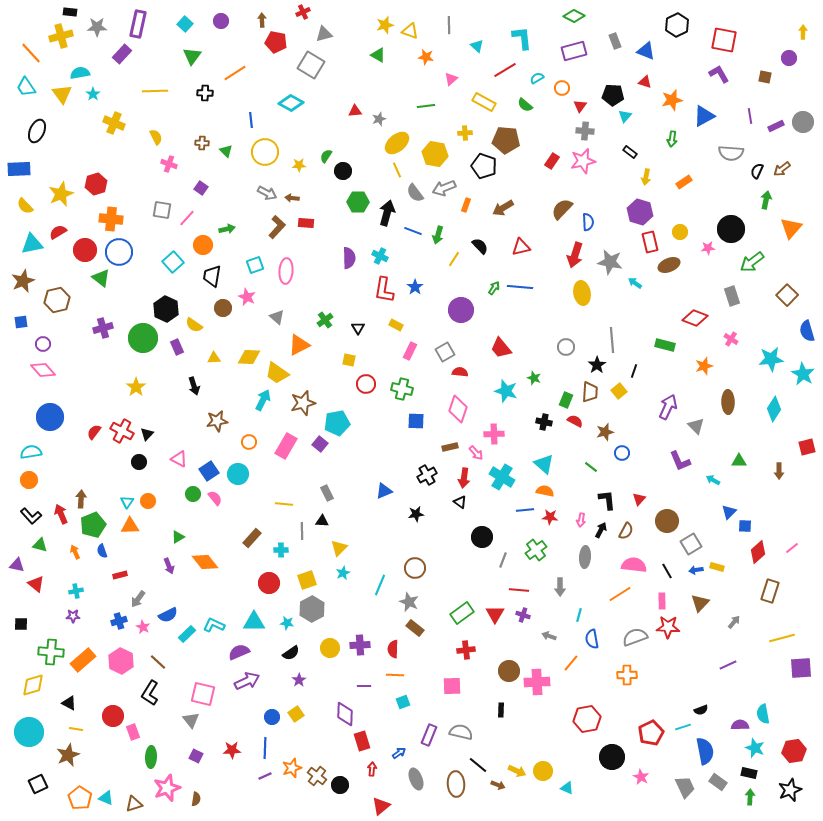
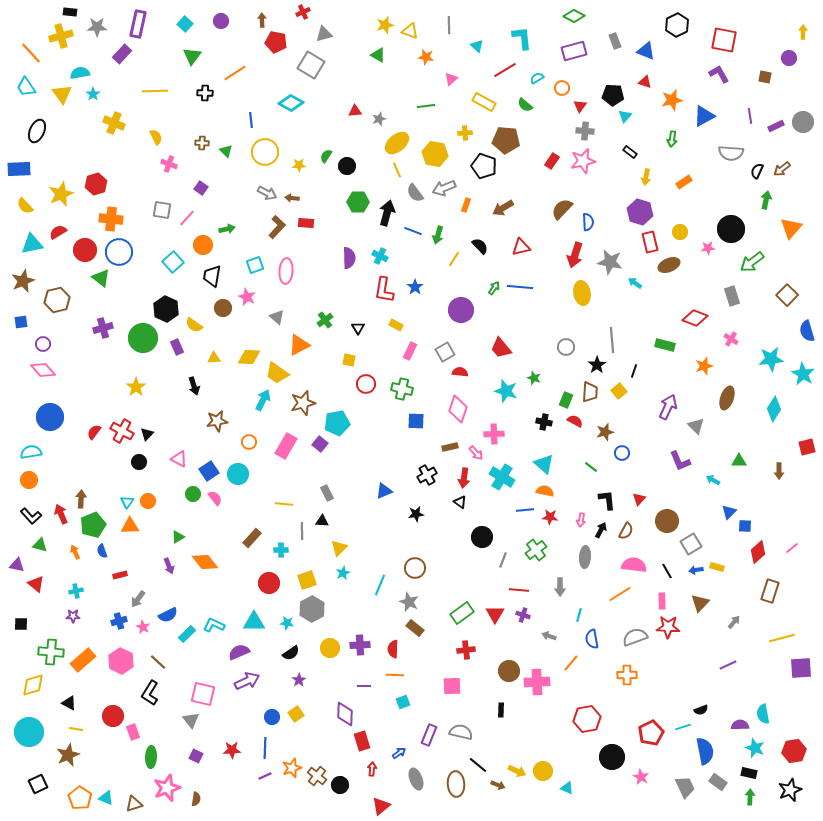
black circle at (343, 171): moved 4 px right, 5 px up
brown ellipse at (728, 402): moved 1 px left, 4 px up; rotated 20 degrees clockwise
